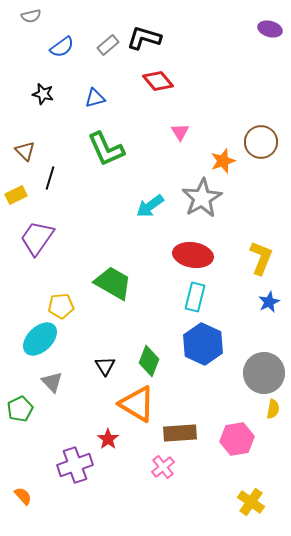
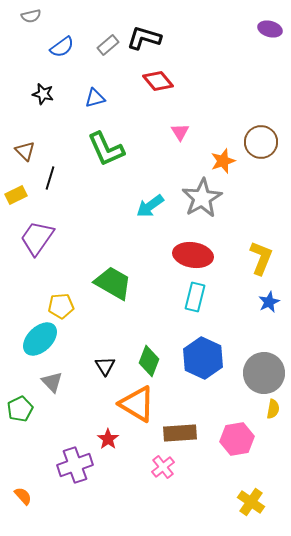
blue hexagon: moved 14 px down
